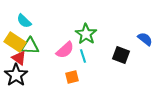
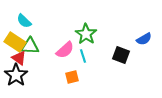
blue semicircle: moved 1 px left; rotated 112 degrees clockwise
